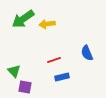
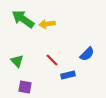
green arrow: rotated 70 degrees clockwise
blue semicircle: moved 1 px down; rotated 112 degrees counterclockwise
red line: moved 2 px left; rotated 64 degrees clockwise
green triangle: moved 3 px right, 10 px up
blue rectangle: moved 6 px right, 2 px up
